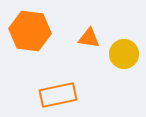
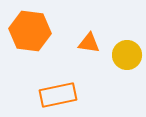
orange triangle: moved 5 px down
yellow circle: moved 3 px right, 1 px down
